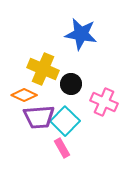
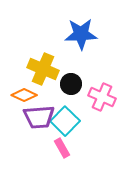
blue star: rotated 12 degrees counterclockwise
pink cross: moved 2 px left, 5 px up
